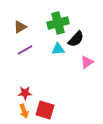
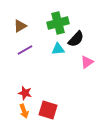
brown triangle: moved 1 px up
red star: rotated 16 degrees clockwise
red square: moved 3 px right
